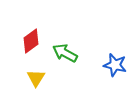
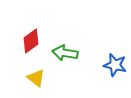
green arrow: rotated 20 degrees counterclockwise
yellow triangle: rotated 24 degrees counterclockwise
